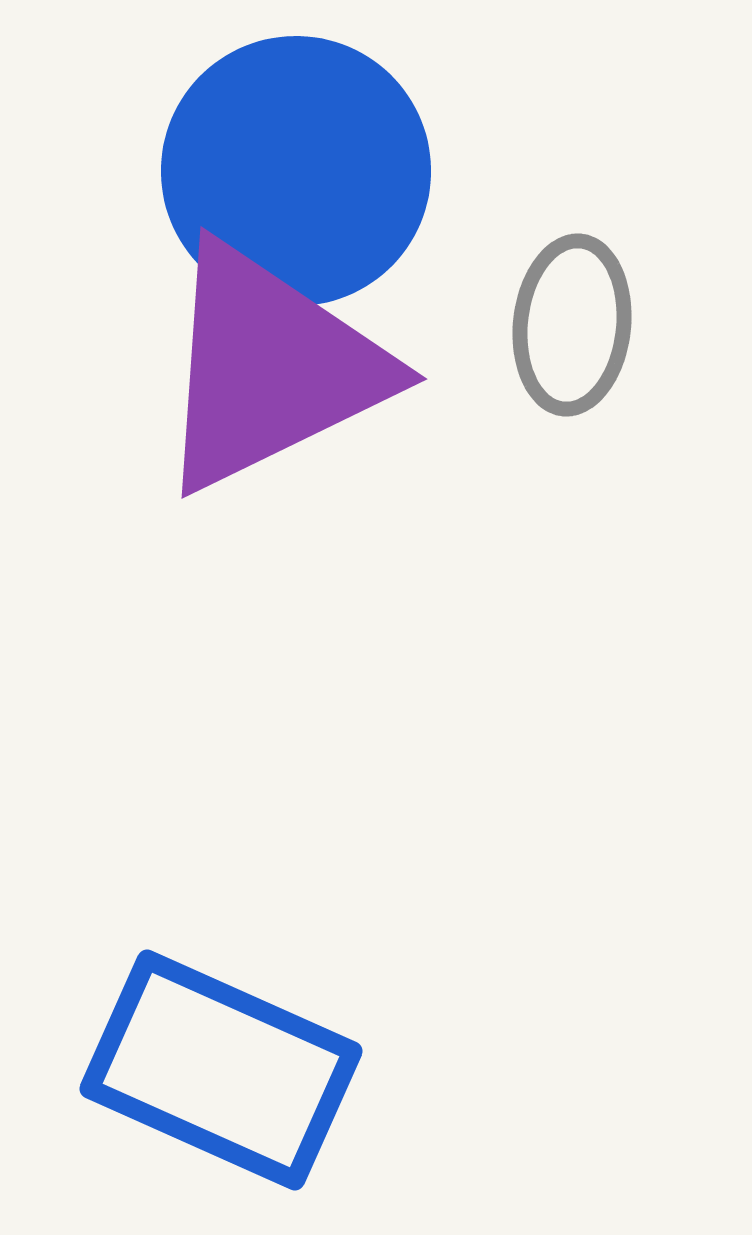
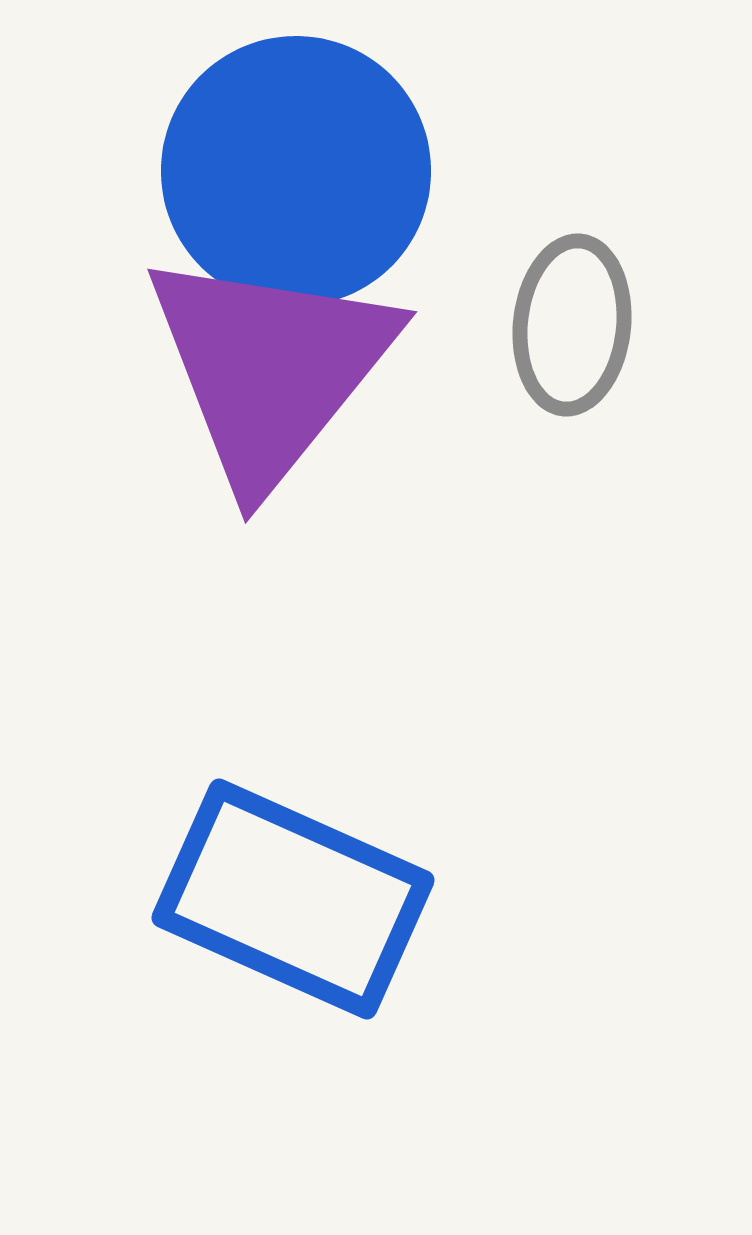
purple triangle: rotated 25 degrees counterclockwise
blue rectangle: moved 72 px right, 171 px up
